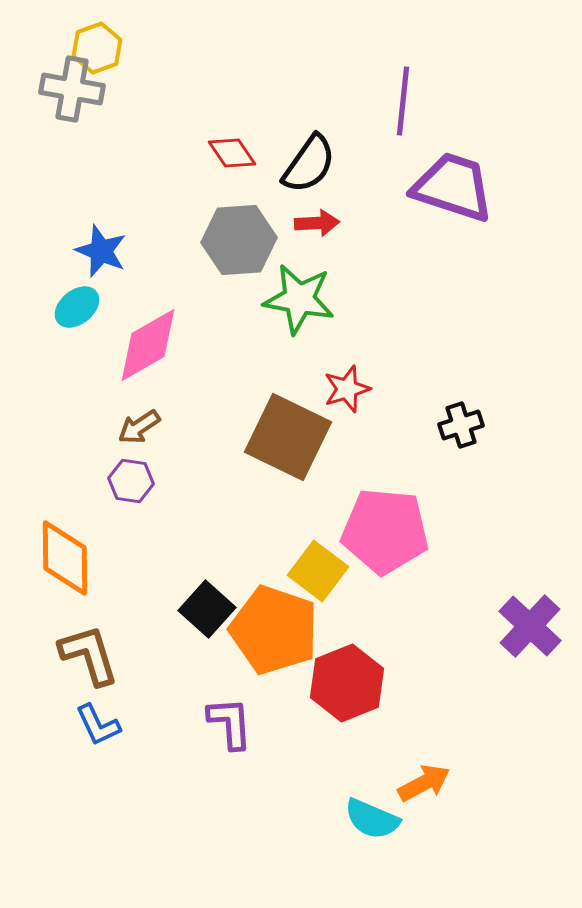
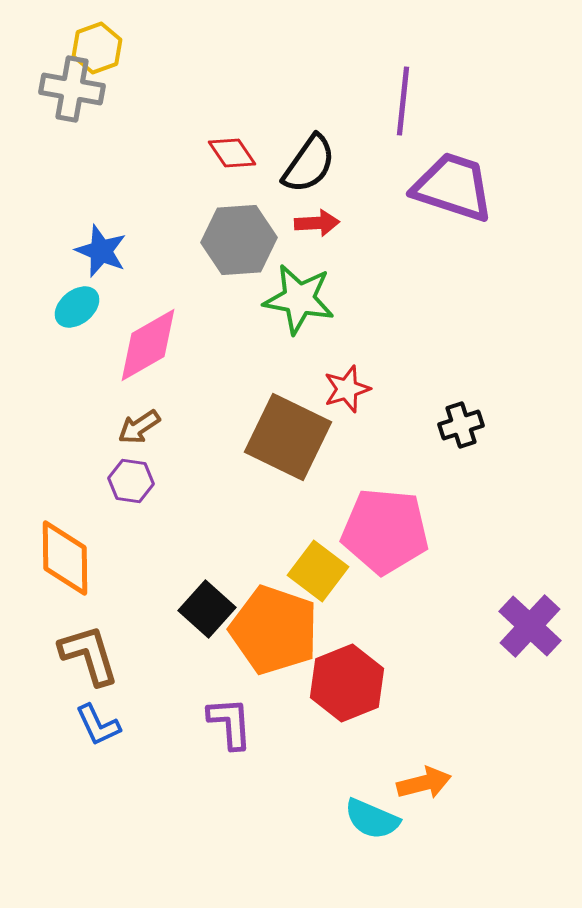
orange arrow: rotated 14 degrees clockwise
